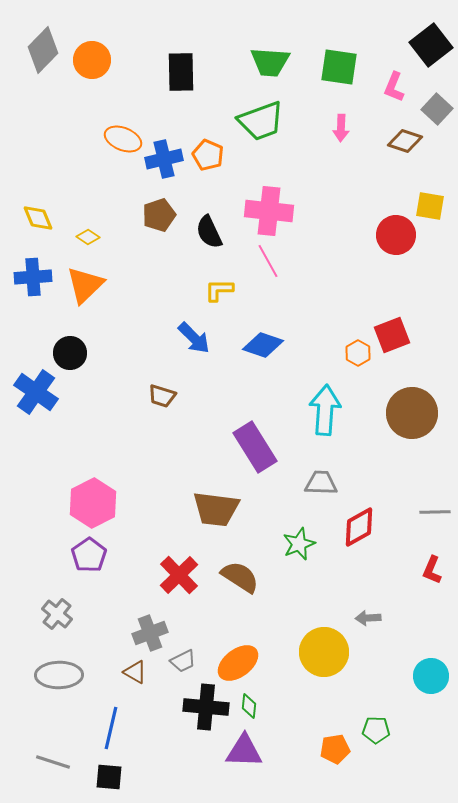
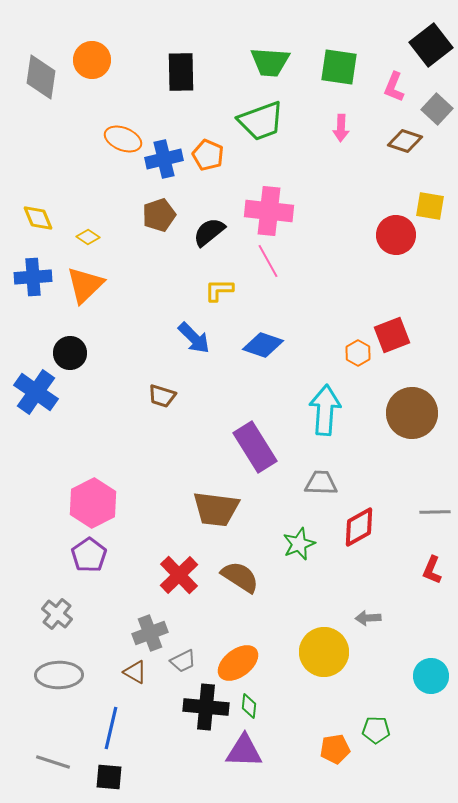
gray diamond at (43, 50): moved 2 px left, 27 px down; rotated 36 degrees counterclockwise
black semicircle at (209, 232): rotated 76 degrees clockwise
